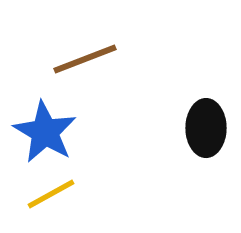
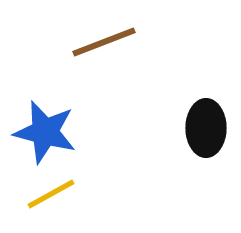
brown line: moved 19 px right, 17 px up
blue star: rotated 16 degrees counterclockwise
